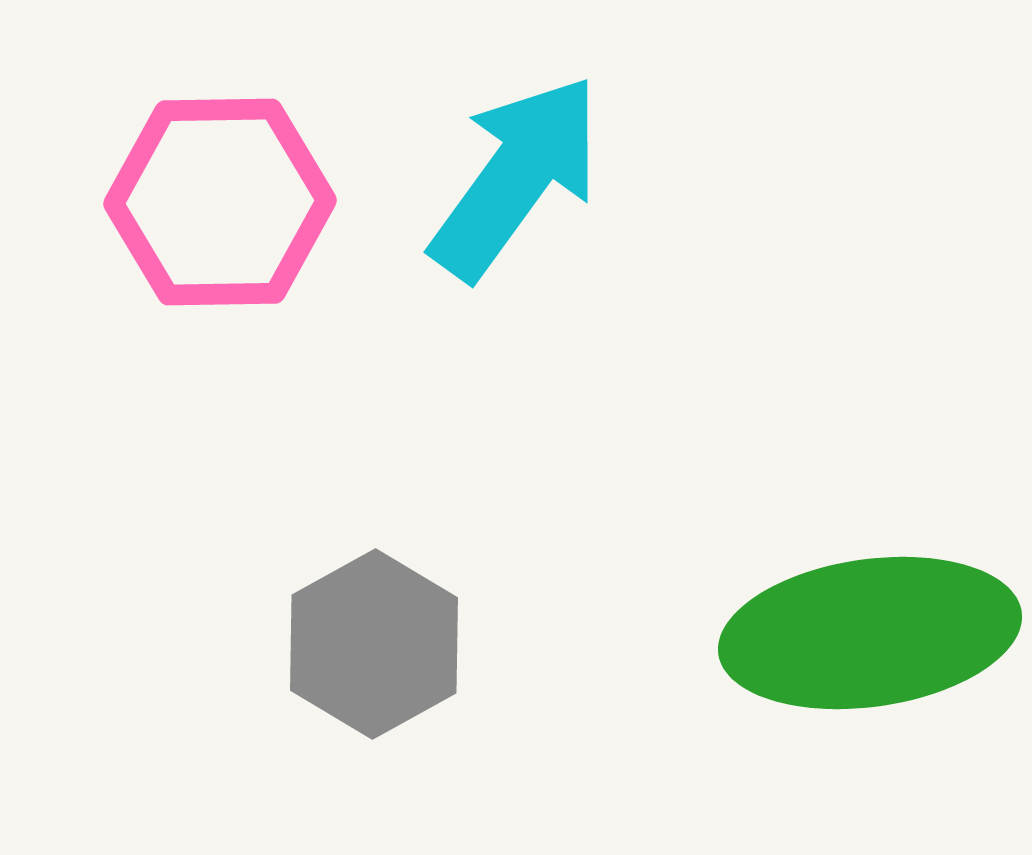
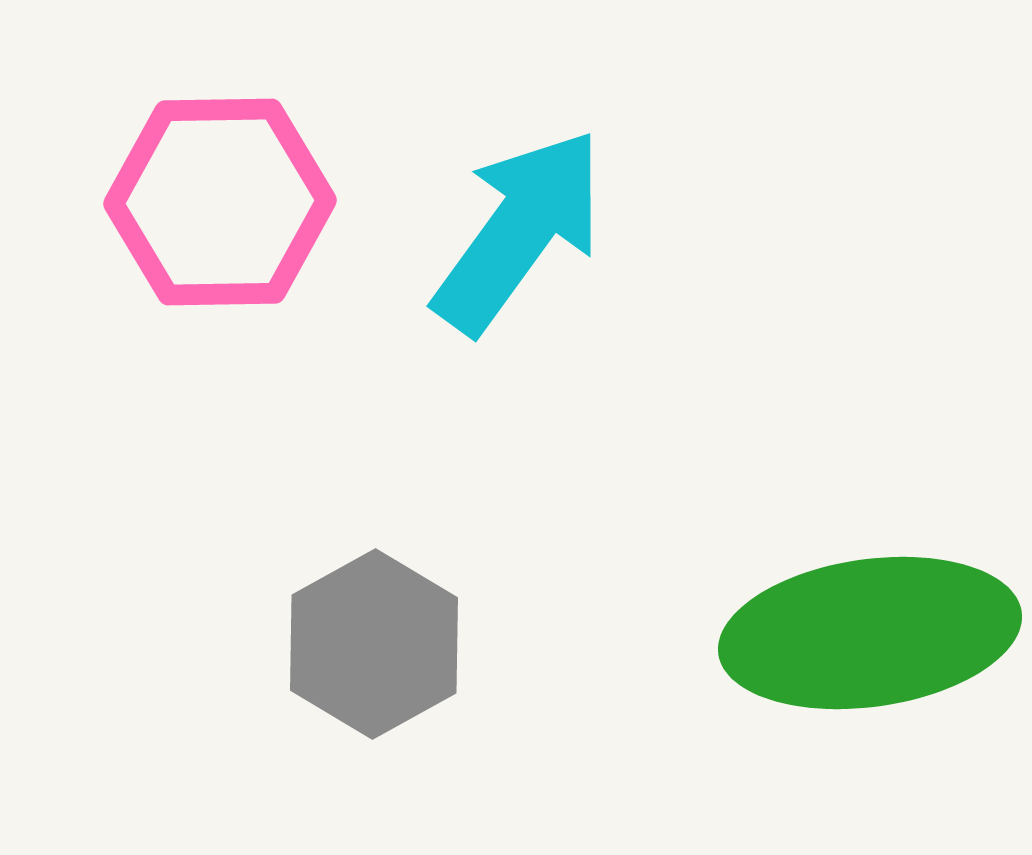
cyan arrow: moved 3 px right, 54 px down
